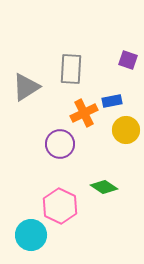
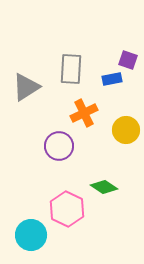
blue rectangle: moved 22 px up
purple circle: moved 1 px left, 2 px down
pink hexagon: moved 7 px right, 3 px down
